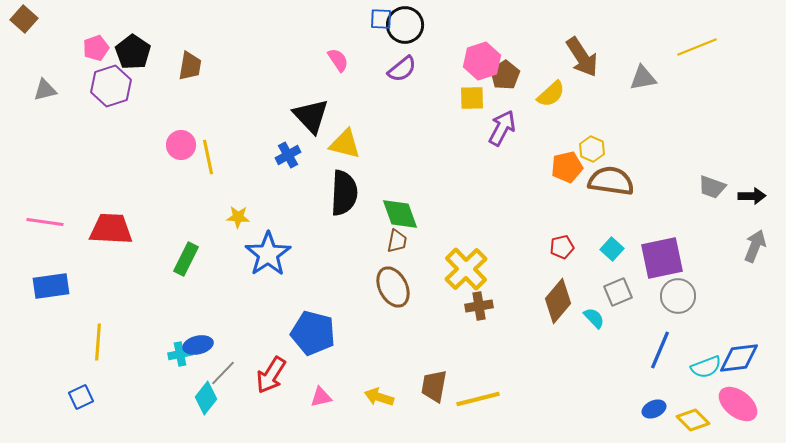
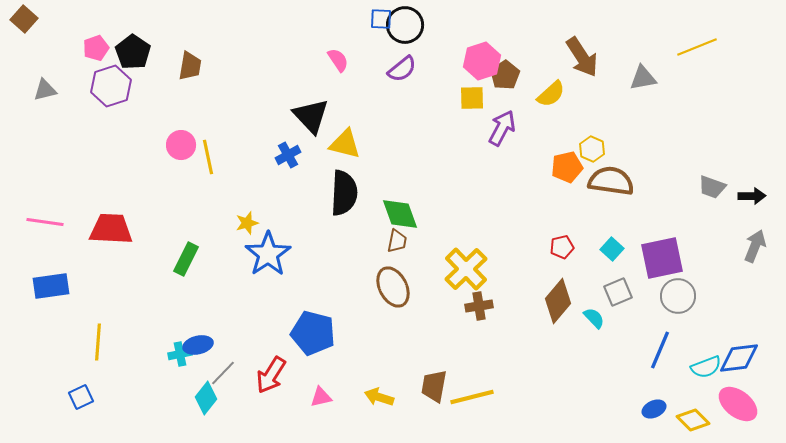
yellow star at (238, 217): moved 9 px right, 6 px down; rotated 20 degrees counterclockwise
yellow line at (478, 399): moved 6 px left, 2 px up
